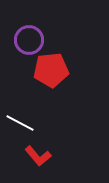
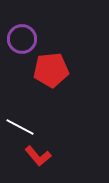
purple circle: moved 7 px left, 1 px up
white line: moved 4 px down
